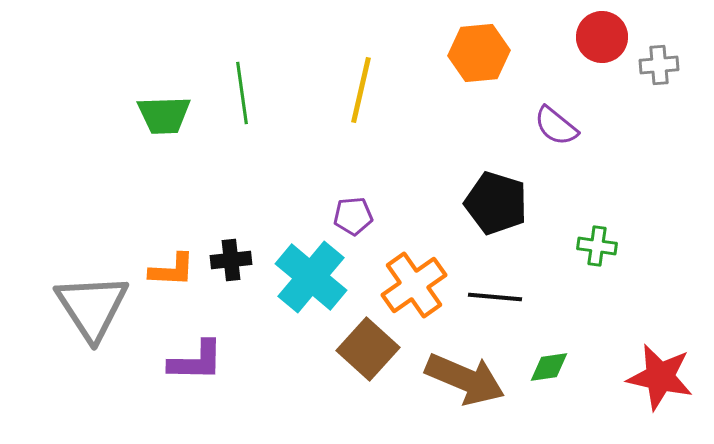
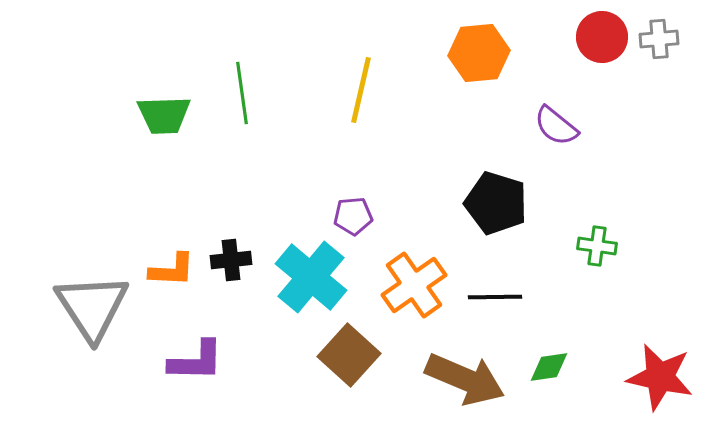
gray cross: moved 26 px up
black line: rotated 6 degrees counterclockwise
brown square: moved 19 px left, 6 px down
